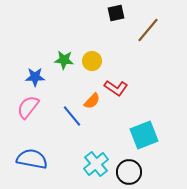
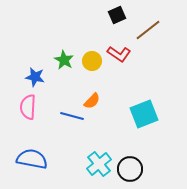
black square: moved 1 px right, 2 px down; rotated 12 degrees counterclockwise
brown line: rotated 12 degrees clockwise
green star: rotated 24 degrees clockwise
blue star: rotated 12 degrees clockwise
red L-shape: moved 3 px right, 34 px up
pink semicircle: rotated 35 degrees counterclockwise
blue line: rotated 35 degrees counterclockwise
cyan square: moved 21 px up
cyan cross: moved 3 px right
black circle: moved 1 px right, 3 px up
